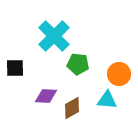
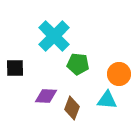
brown diamond: rotated 40 degrees counterclockwise
